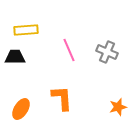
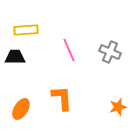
gray cross: moved 3 px right
